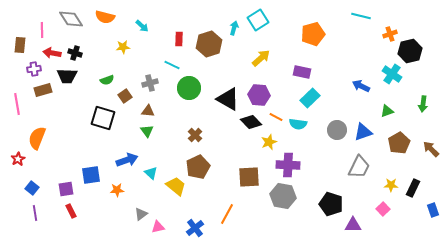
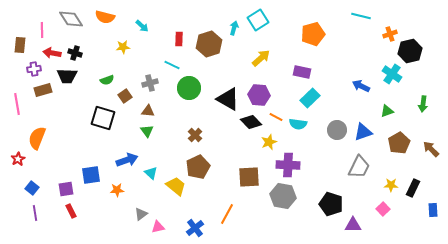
blue rectangle at (433, 210): rotated 16 degrees clockwise
